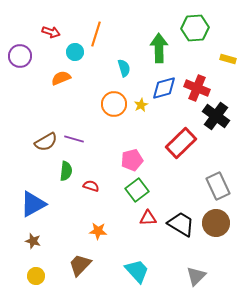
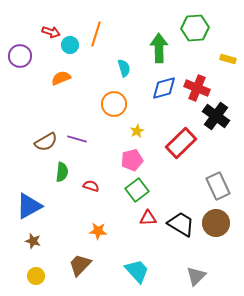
cyan circle: moved 5 px left, 7 px up
yellow star: moved 4 px left, 26 px down
purple line: moved 3 px right
green semicircle: moved 4 px left, 1 px down
blue triangle: moved 4 px left, 2 px down
